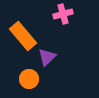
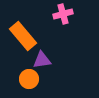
purple triangle: moved 5 px left, 3 px down; rotated 36 degrees clockwise
